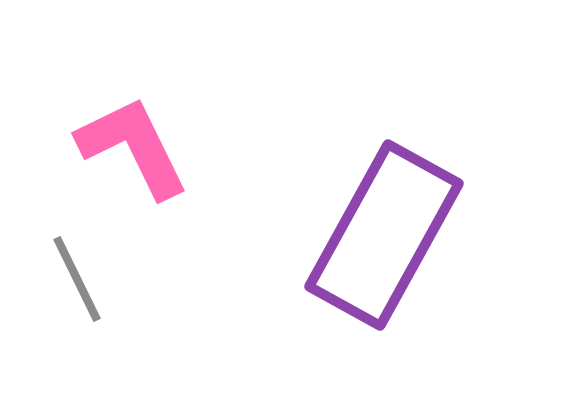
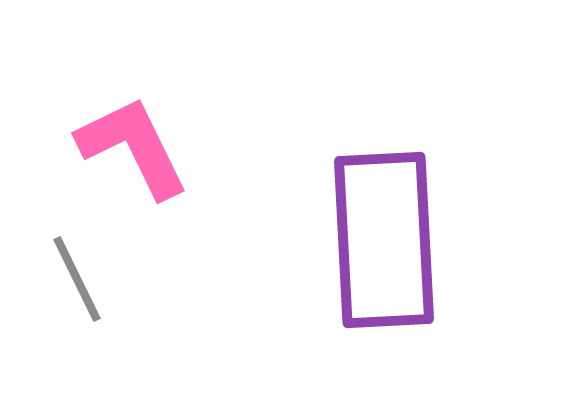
purple rectangle: moved 5 px down; rotated 32 degrees counterclockwise
